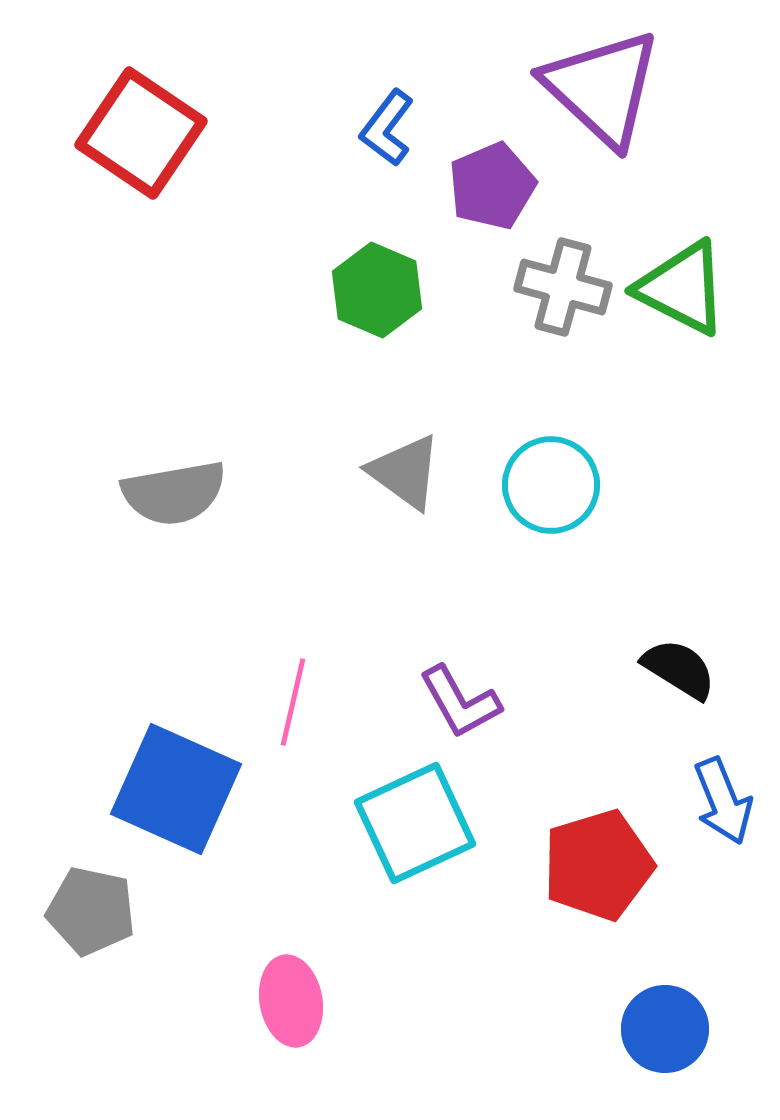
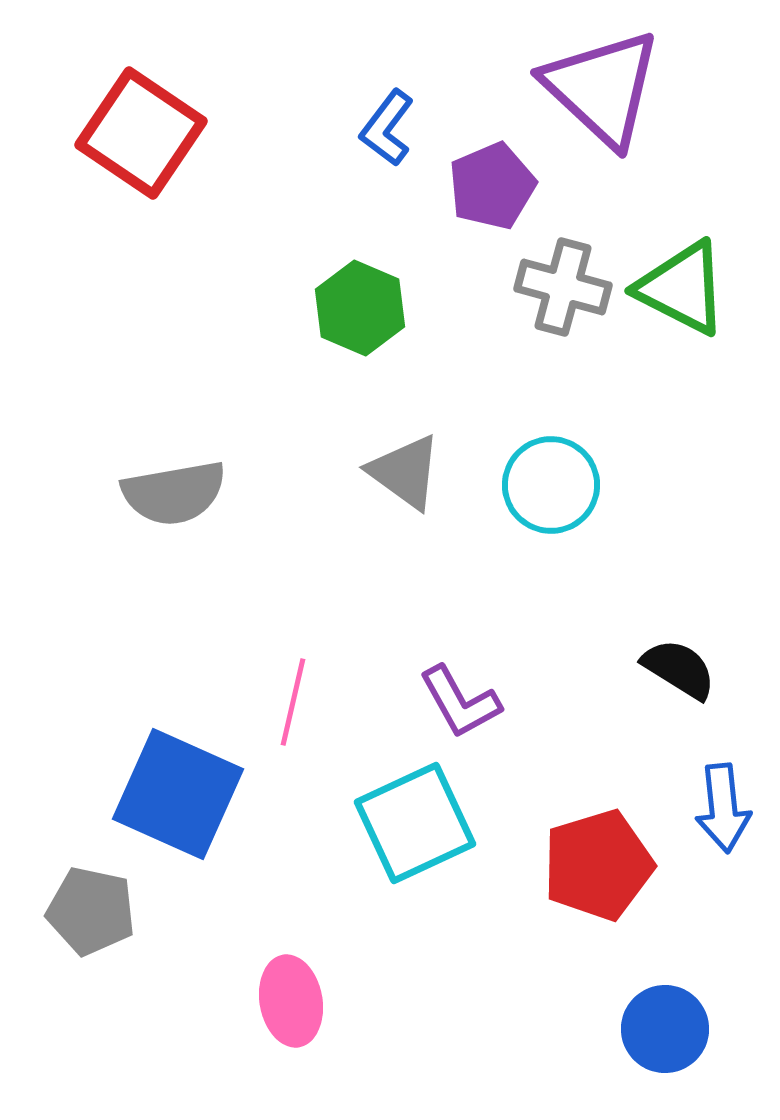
green hexagon: moved 17 px left, 18 px down
blue square: moved 2 px right, 5 px down
blue arrow: moved 7 px down; rotated 16 degrees clockwise
